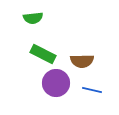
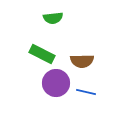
green semicircle: moved 20 px right
green rectangle: moved 1 px left
blue line: moved 6 px left, 2 px down
